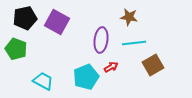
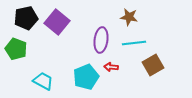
black pentagon: moved 1 px right
purple square: rotated 10 degrees clockwise
red arrow: rotated 144 degrees counterclockwise
